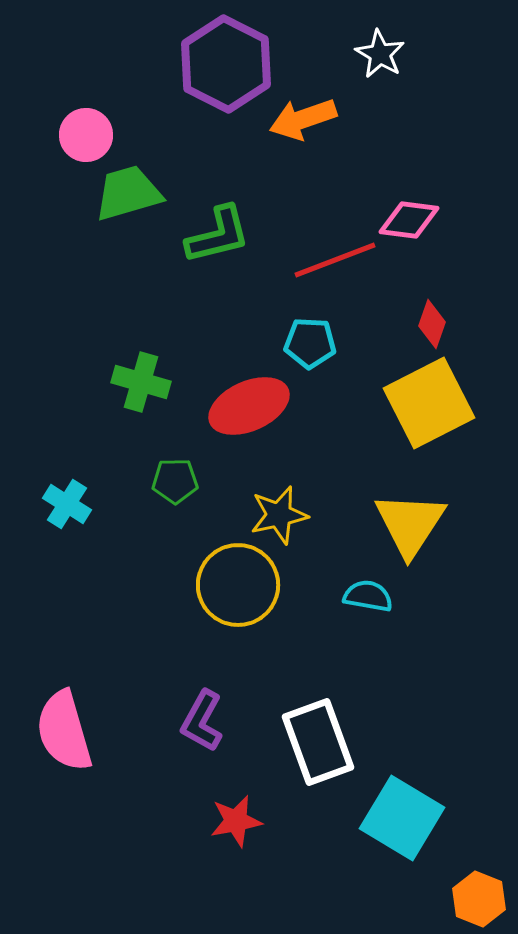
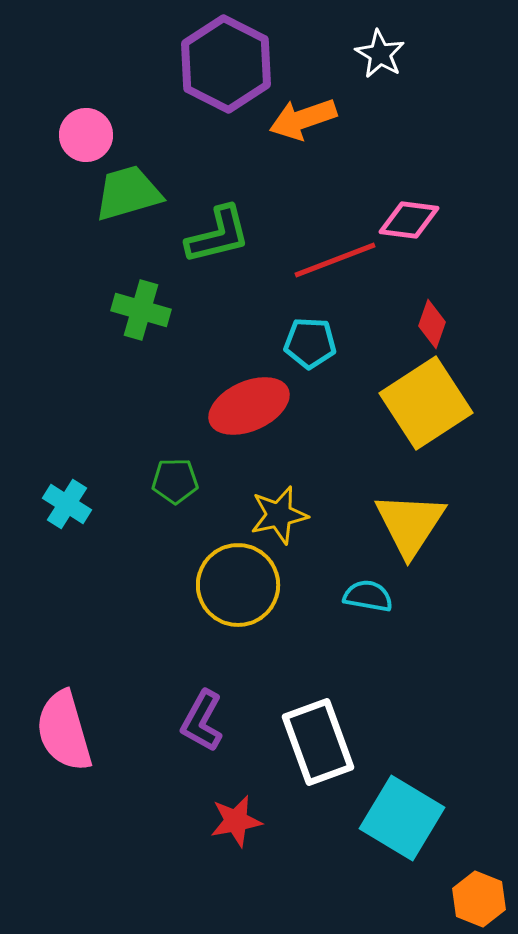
green cross: moved 72 px up
yellow square: moved 3 px left; rotated 6 degrees counterclockwise
